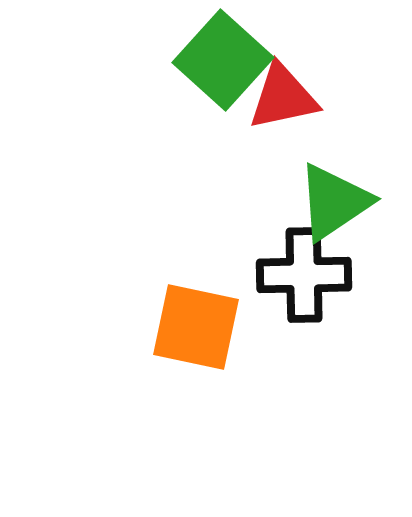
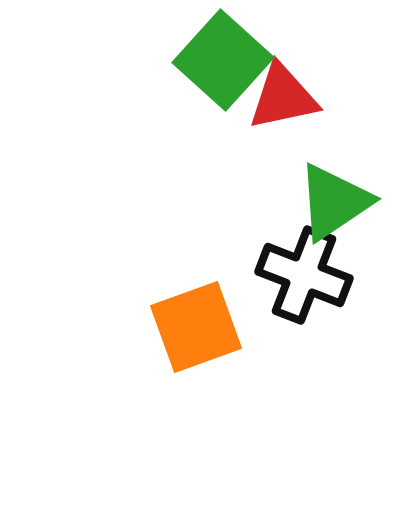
black cross: rotated 22 degrees clockwise
orange square: rotated 32 degrees counterclockwise
